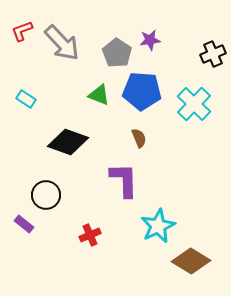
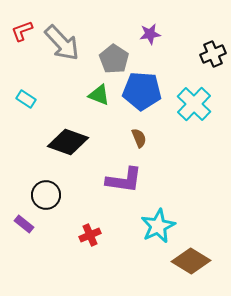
purple star: moved 6 px up
gray pentagon: moved 3 px left, 6 px down
purple L-shape: rotated 99 degrees clockwise
